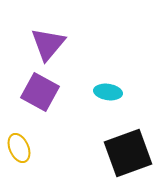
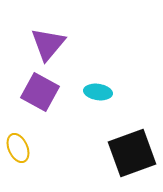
cyan ellipse: moved 10 px left
yellow ellipse: moved 1 px left
black square: moved 4 px right
